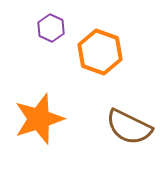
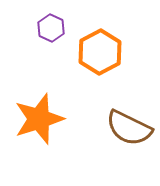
orange hexagon: rotated 12 degrees clockwise
brown semicircle: moved 1 px down
